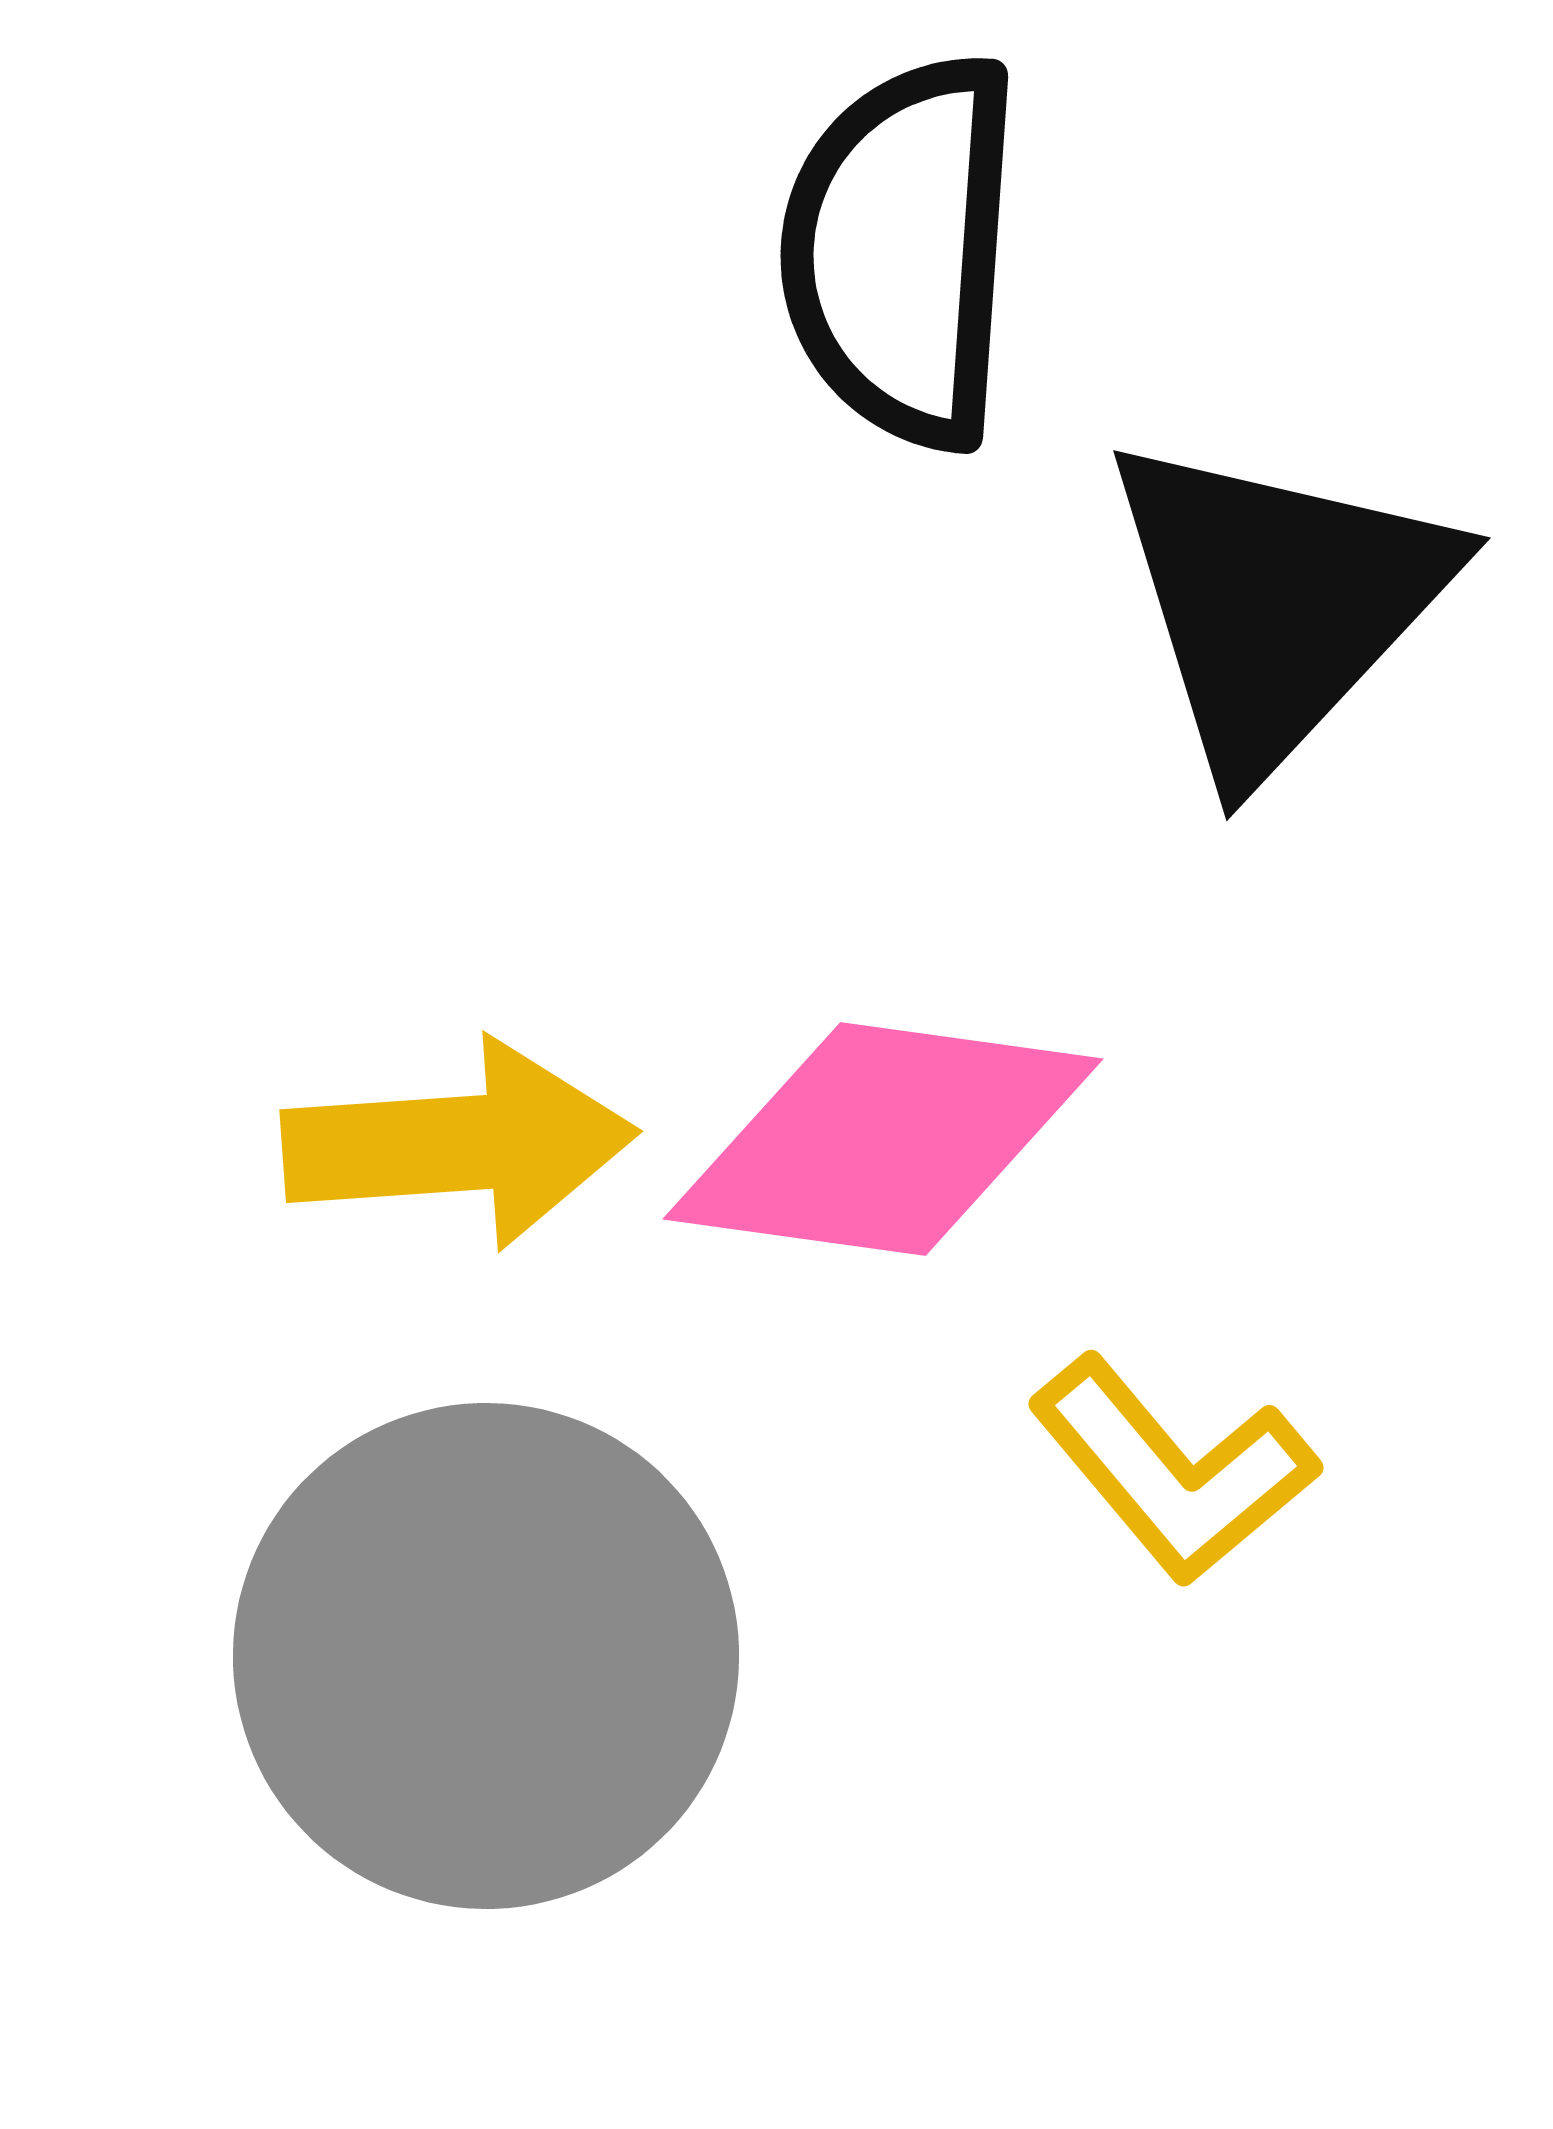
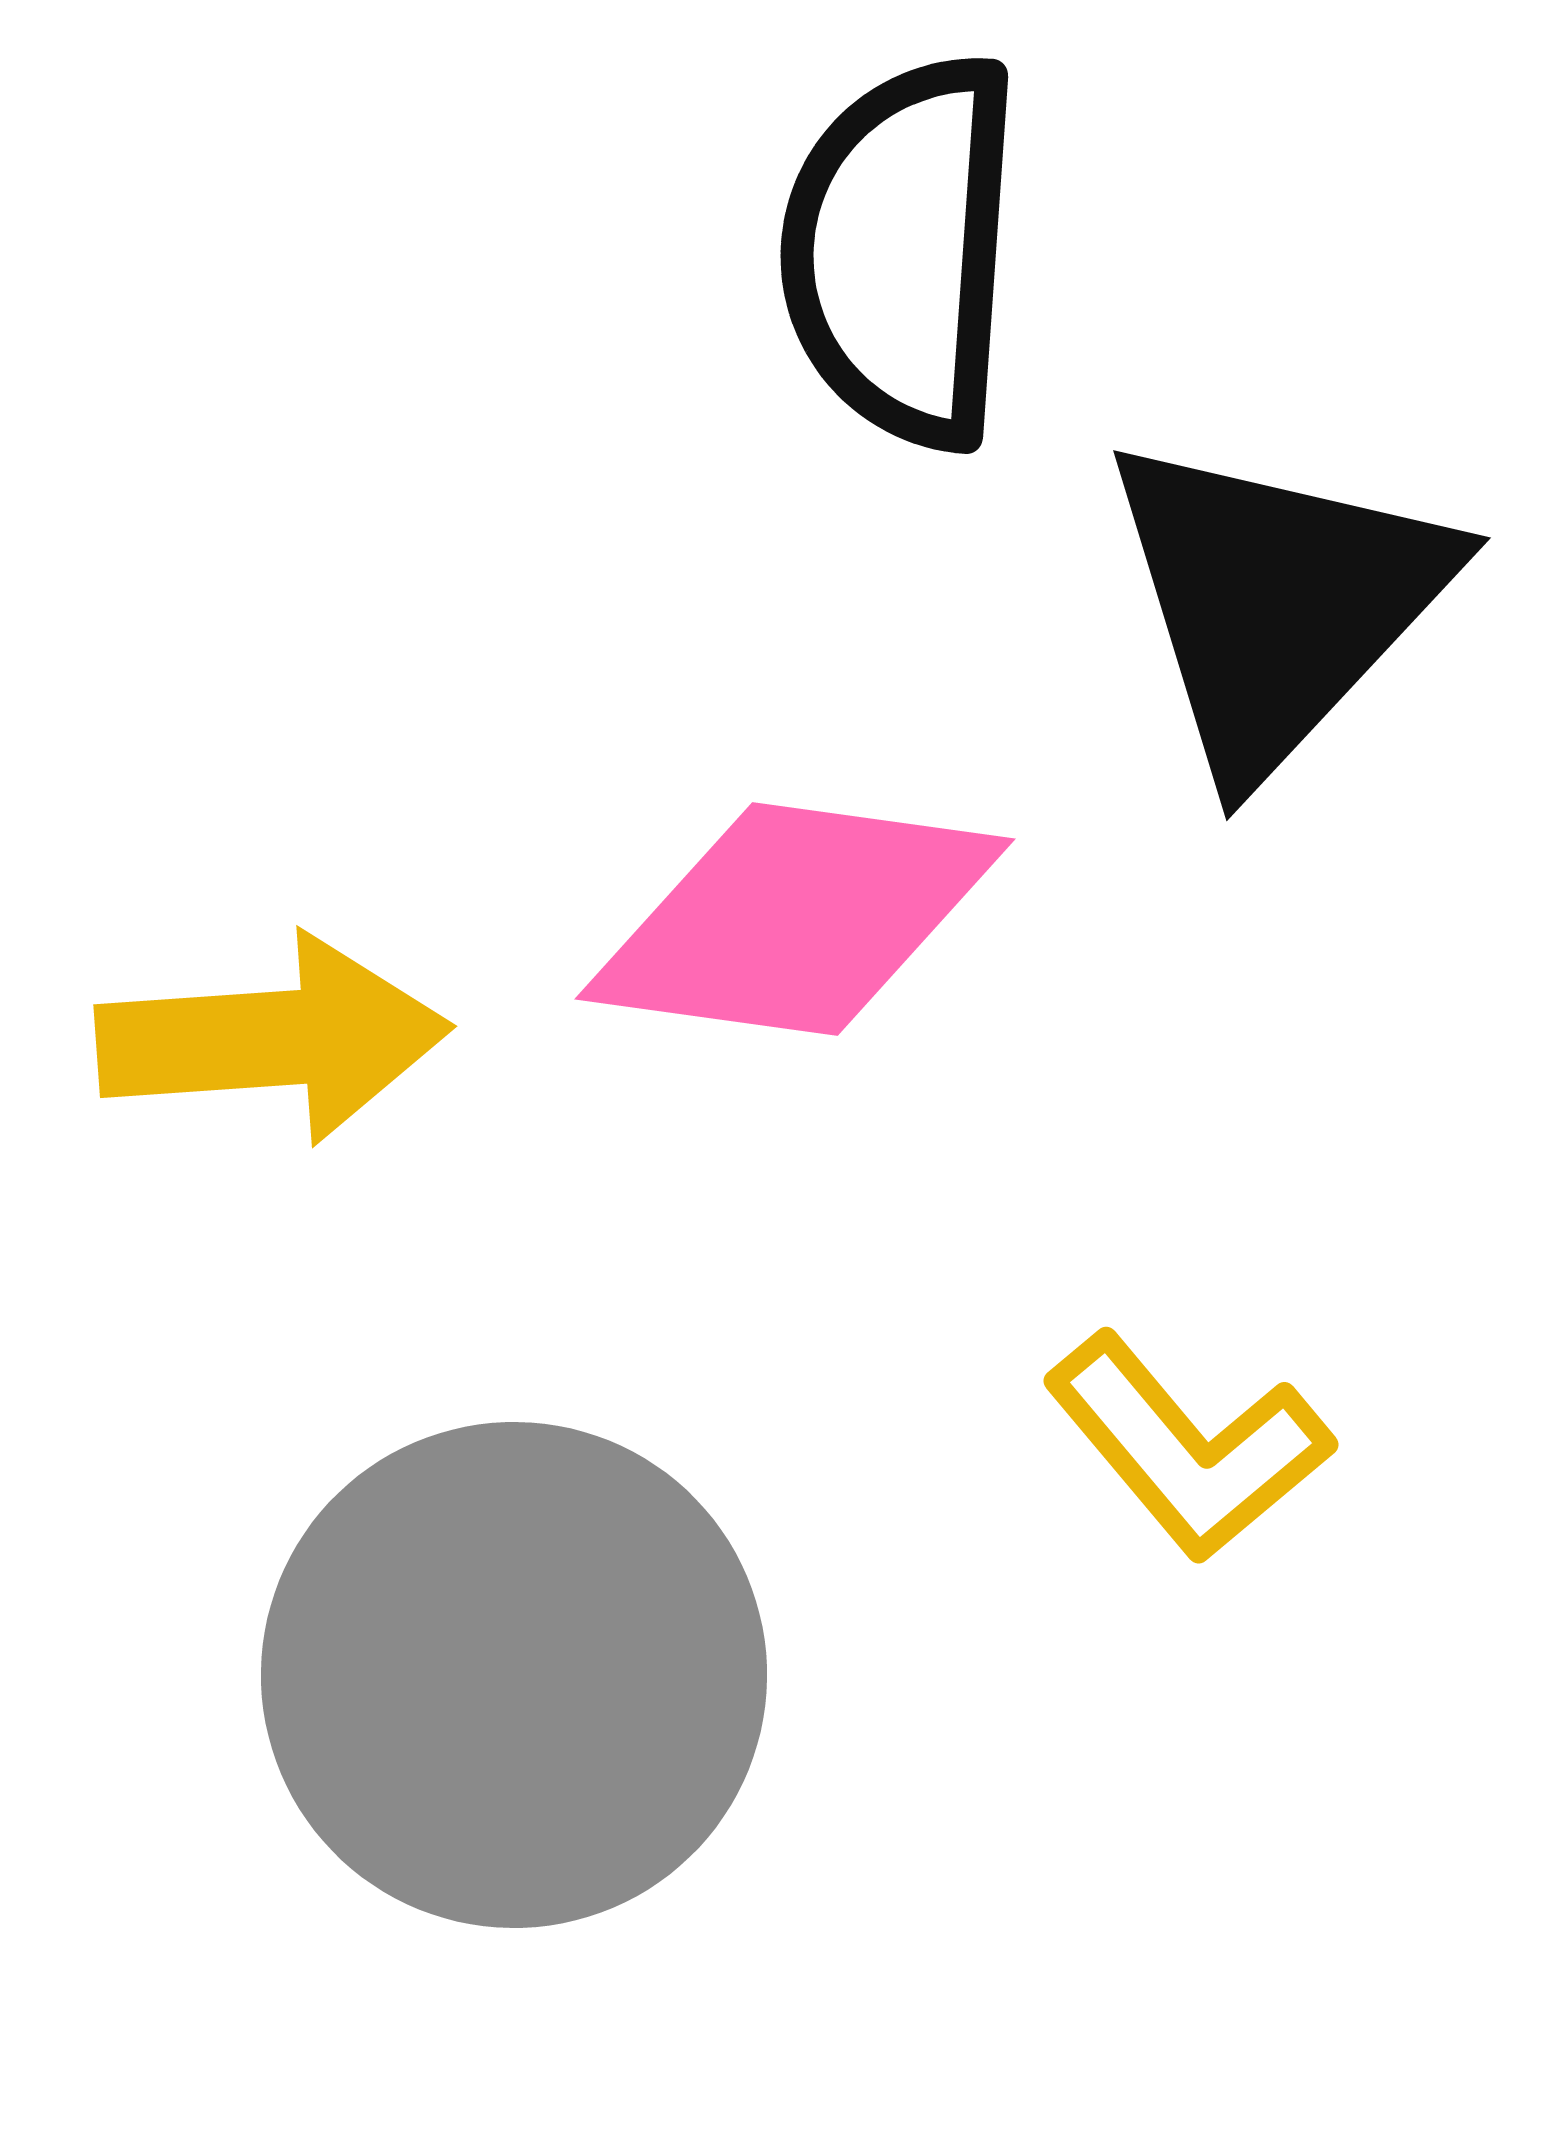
pink diamond: moved 88 px left, 220 px up
yellow arrow: moved 186 px left, 105 px up
yellow L-shape: moved 15 px right, 23 px up
gray circle: moved 28 px right, 19 px down
